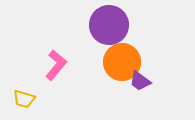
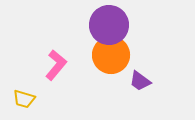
orange circle: moved 11 px left, 7 px up
